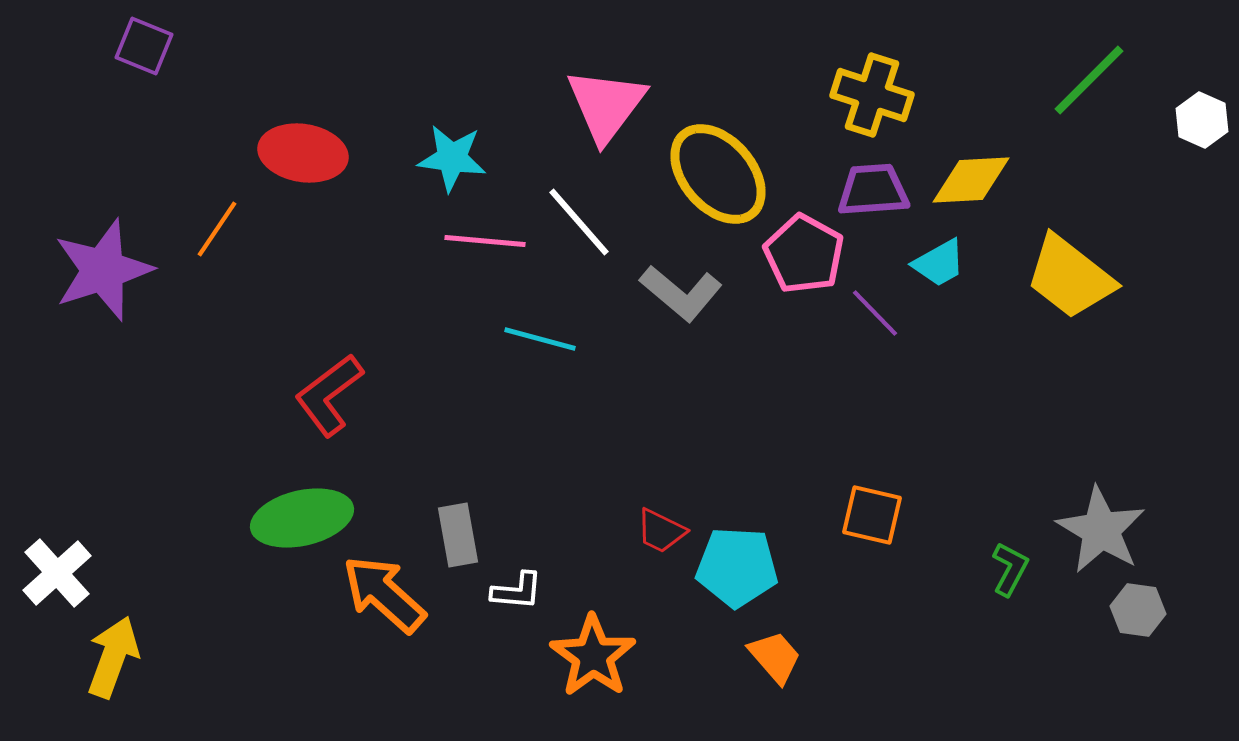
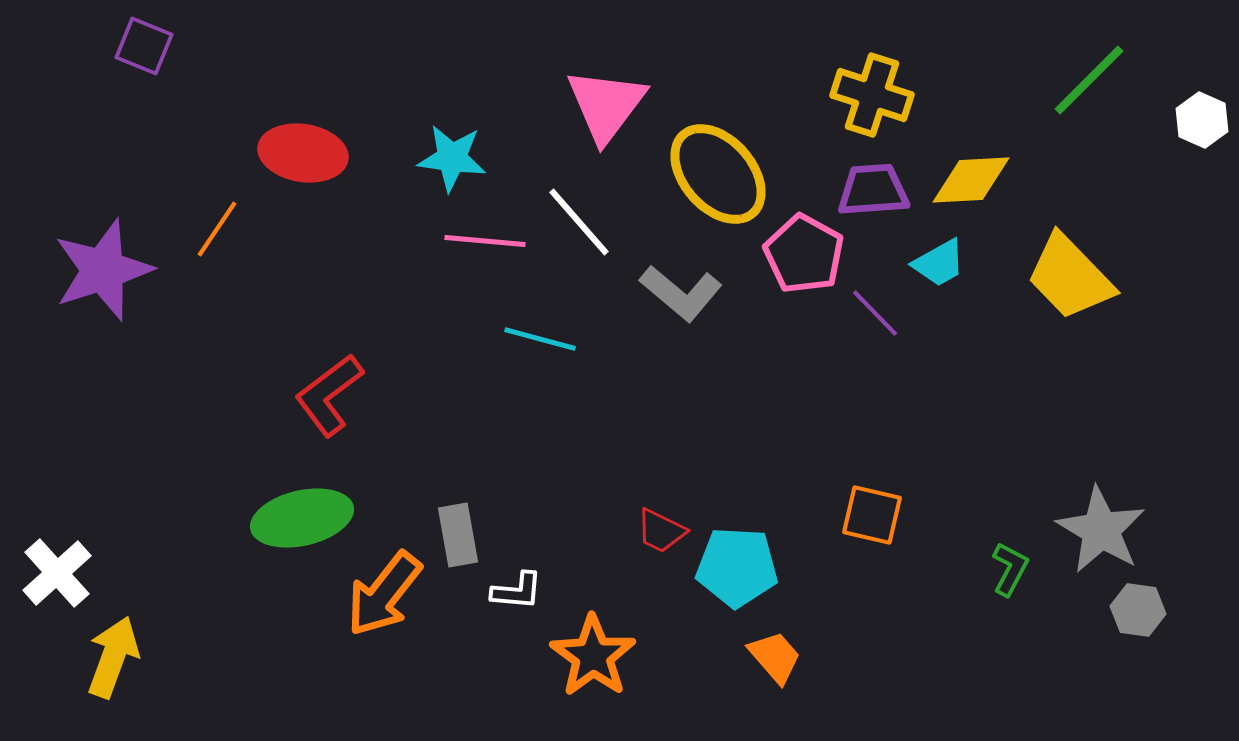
yellow trapezoid: rotated 8 degrees clockwise
orange arrow: rotated 94 degrees counterclockwise
